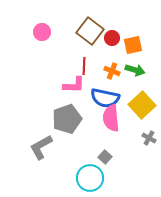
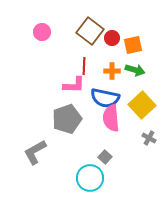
orange cross: rotated 21 degrees counterclockwise
gray L-shape: moved 6 px left, 5 px down
